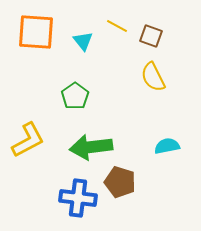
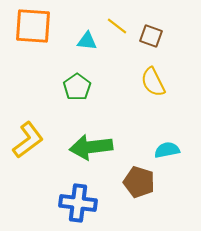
yellow line: rotated 10 degrees clockwise
orange square: moved 3 px left, 6 px up
cyan triangle: moved 4 px right; rotated 45 degrees counterclockwise
yellow semicircle: moved 5 px down
green pentagon: moved 2 px right, 9 px up
yellow L-shape: rotated 9 degrees counterclockwise
cyan semicircle: moved 4 px down
brown pentagon: moved 19 px right
blue cross: moved 5 px down
